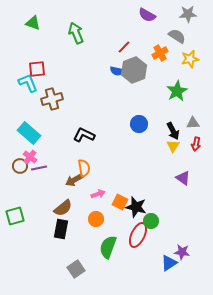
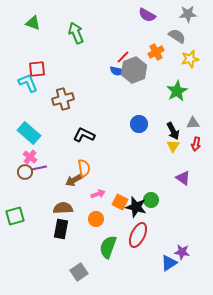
red line: moved 1 px left, 10 px down
orange cross: moved 4 px left, 1 px up
brown cross: moved 11 px right
brown circle: moved 5 px right, 6 px down
brown semicircle: rotated 144 degrees counterclockwise
green circle: moved 21 px up
gray square: moved 3 px right, 3 px down
